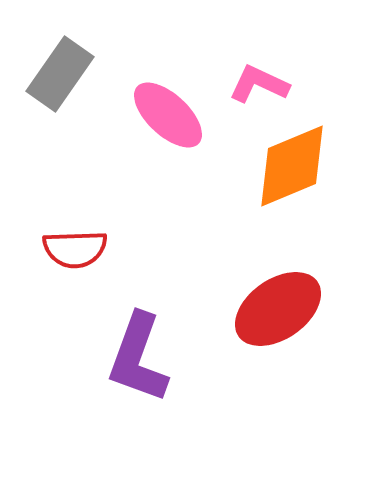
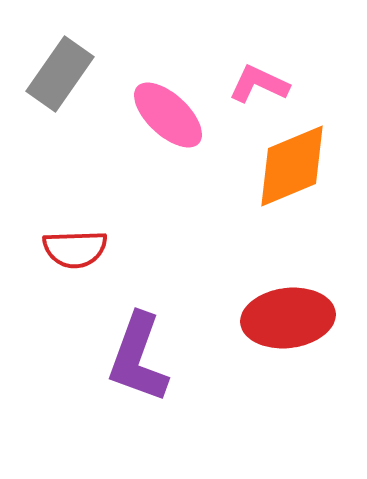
red ellipse: moved 10 px right, 9 px down; rotated 28 degrees clockwise
